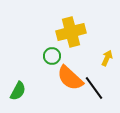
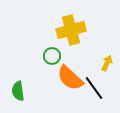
yellow cross: moved 2 px up
yellow arrow: moved 5 px down
green semicircle: rotated 144 degrees clockwise
